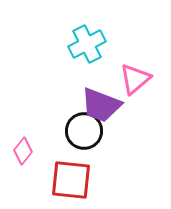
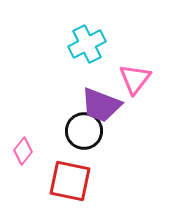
pink triangle: rotated 12 degrees counterclockwise
red square: moved 1 px left, 1 px down; rotated 6 degrees clockwise
